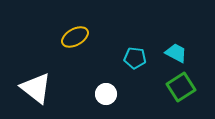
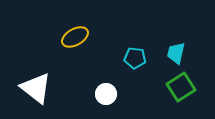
cyan trapezoid: rotated 105 degrees counterclockwise
